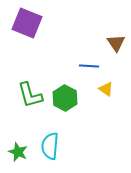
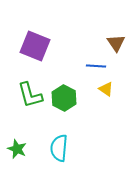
purple square: moved 8 px right, 23 px down
blue line: moved 7 px right
green hexagon: moved 1 px left
cyan semicircle: moved 9 px right, 2 px down
green star: moved 1 px left, 3 px up
